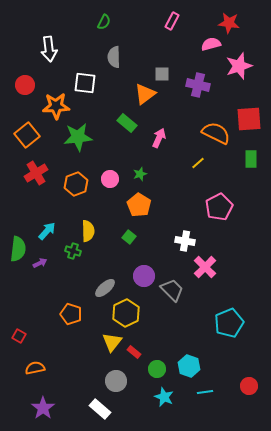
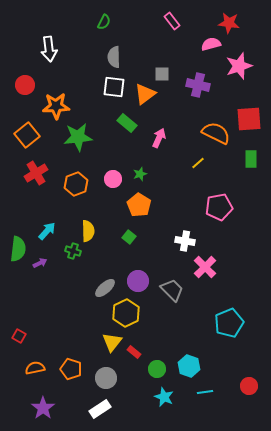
pink rectangle at (172, 21): rotated 66 degrees counterclockwise
white square at (85, 83): moved 29 px right, 4 px down
pink circle at (110, 179): moved 3 px right
pink pentagon at (219, 207): rotated 16 degrees clockwise
purple circle at (144, 276): moved 6 px left, 5 px down
orange pentagon at (71, 314): moved 55 px down
gray circle at (116, 381): moved 10 px left, 3 px up
white rectangle at (100, 409): rotated 75 degrees counterclockwise
